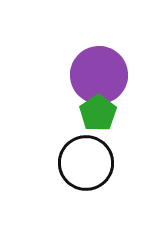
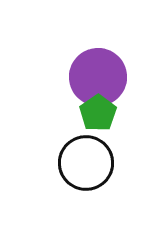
purple circle: moved 1 px left, 2 px down
